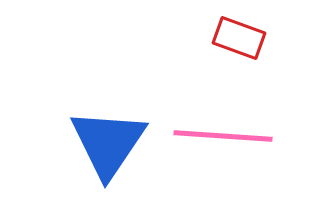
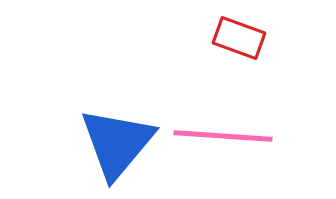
blue triangle: moved 9 px right; rotated 6 degrees clockwise
